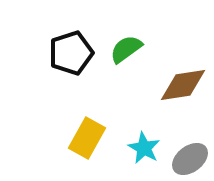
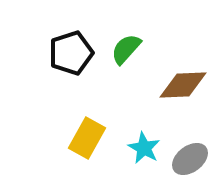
green semicircle: rotated 12 degrees counterclockwise
brown diamond: rotated 6 degrees clockwise
